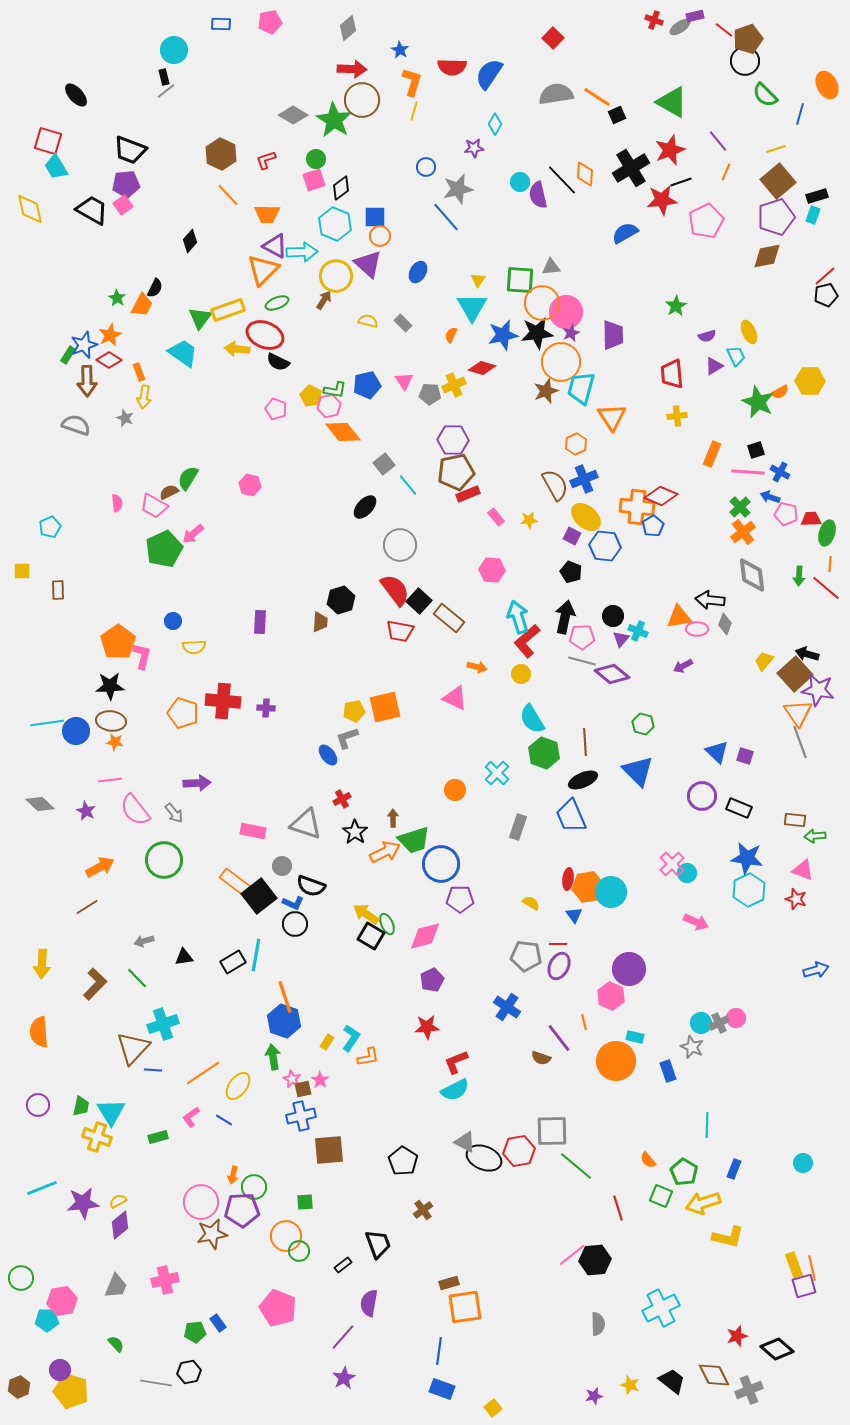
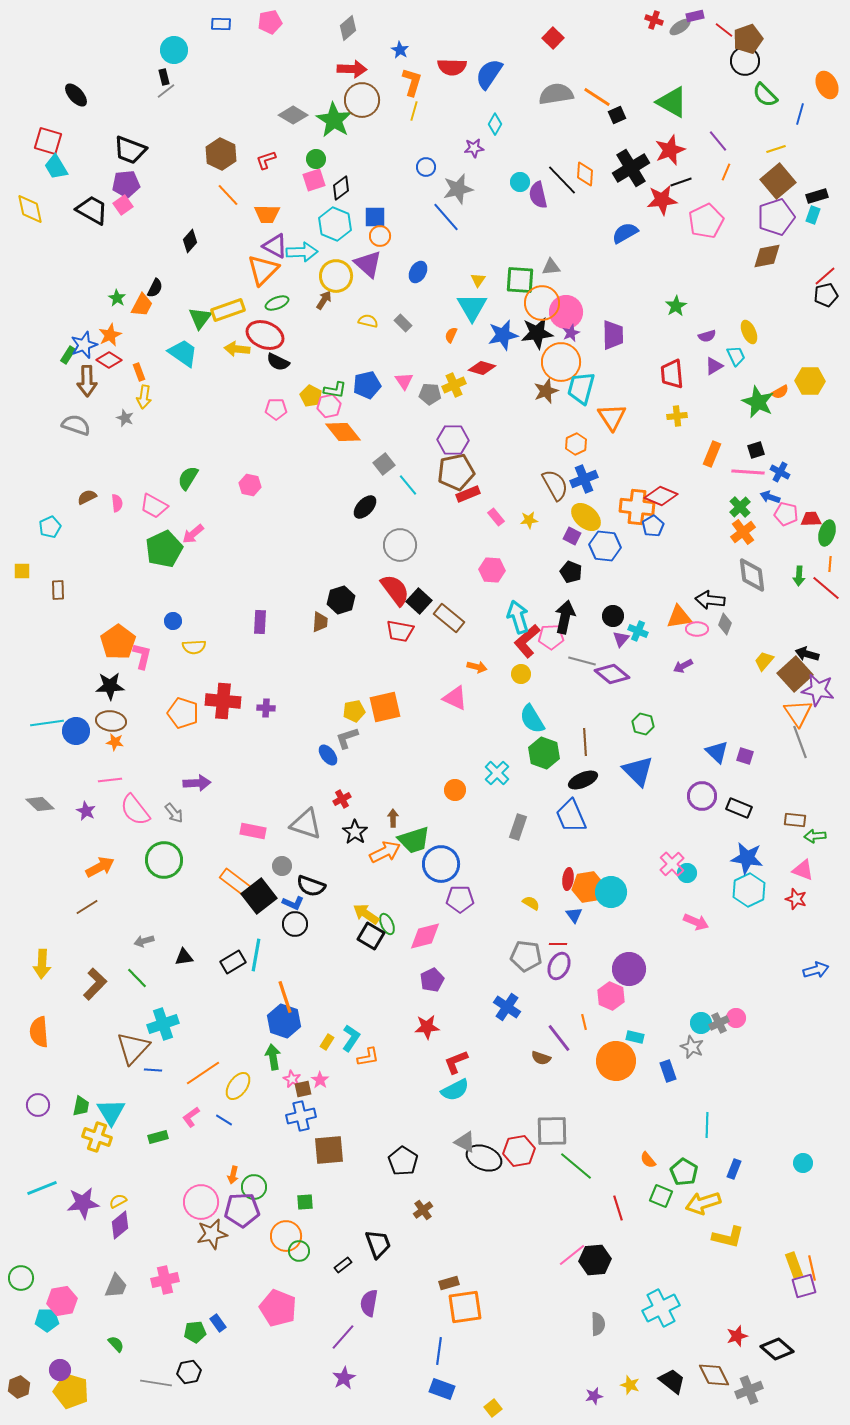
pink pentagon at (276, 409): rotated 20 degrees counterclockwise
brown semicircle at (169, 492): moved 82 px left, 5 px down
pink pentagon at (582, 637): moved 31 px left
